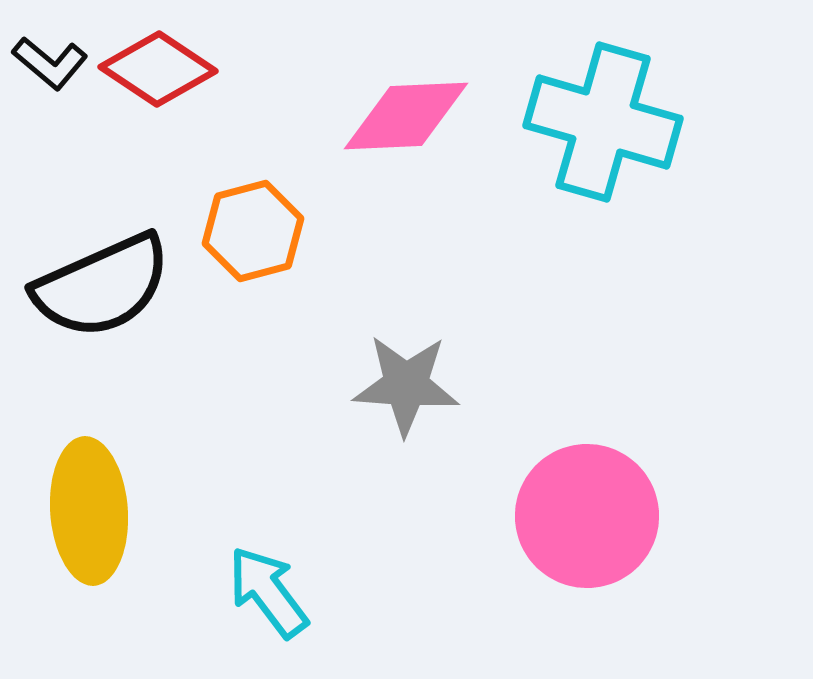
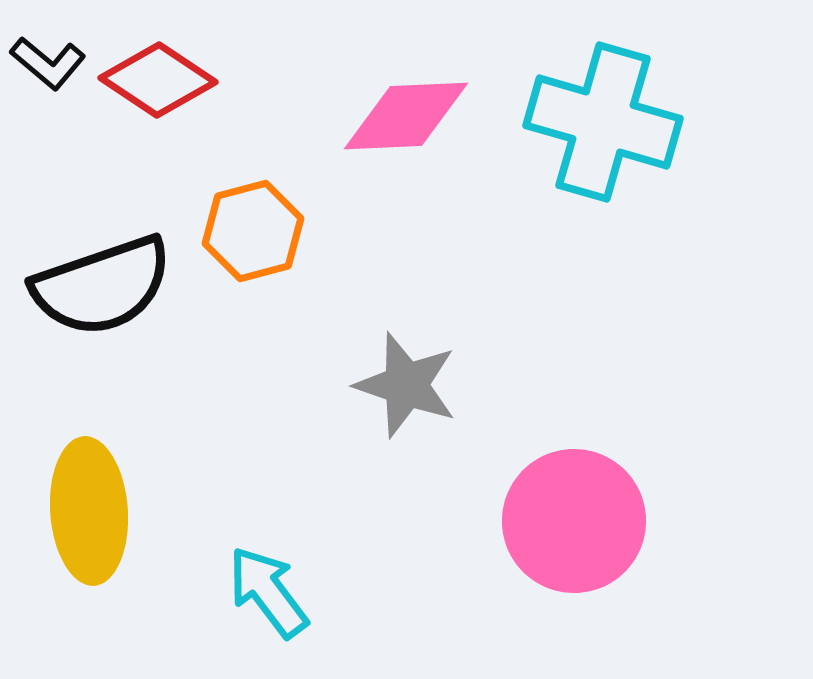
black L-shape: moved 2 px left
red diamond: moved 11 px down
black semicircle: rotated 5 degrees clockwise
gray star: rotated 15 degrees clockwise
pink circle: moved 13 px left, 5 px down
